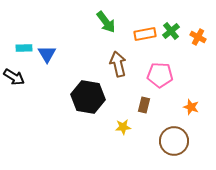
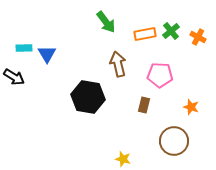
yellow star: moved 32 px down; rotated 21 degrees clockwise
